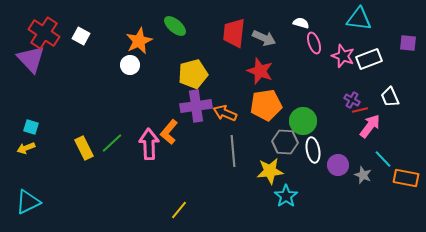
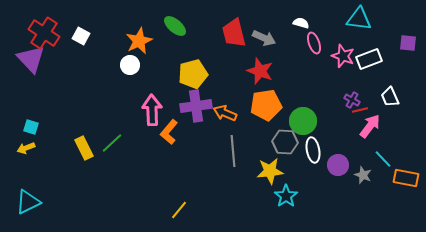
red trapezoid at (234, 33): rotated 20 degrees counterclockwise
pink arrow at (149, 144): moved 3 px right, 34 px up
